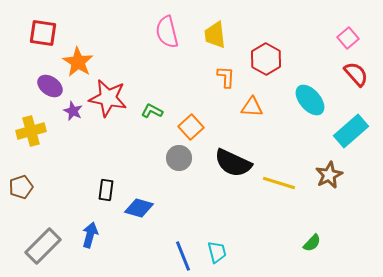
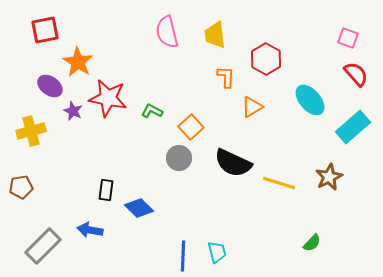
red square: moved 2 px right, 3 px up; rotated 20 degrees counterclockwise
pink square: rotated 30 degrees counterclockwise
orange triangle: rotated 35 degrees counterclockwise
cyan rectangle: moved 2 px right, 4 px up
brown star: moved 2 px down
brown pentagon: rotated 10 degrees clockwise
blue diamond: rotated 28 degrees clockwise
blue arrow: moved 5 px up; rotated 95 degrees counterclockwise
blue line: rotated 24 degrees clockwise
